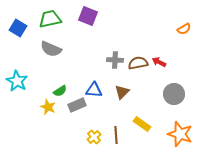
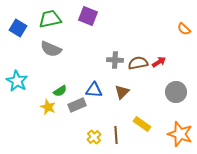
orange semicircle: rotated 72 degrees clockwise
red arrow: rotated 120 degrees clockwise
gray circle: moved 2 px right, 2 px up
